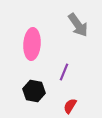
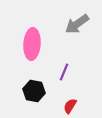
gray arrow: moved 1 px left, 1 px up; rotated 90 degrees clockwise
